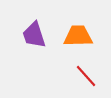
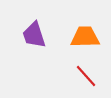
orange trapezoid: moved 7 px right, 1 px down
